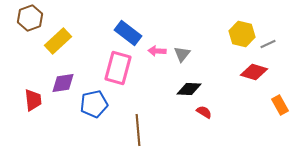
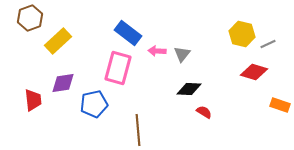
orange rectangle: rotated 42 degrees counterclockwise
